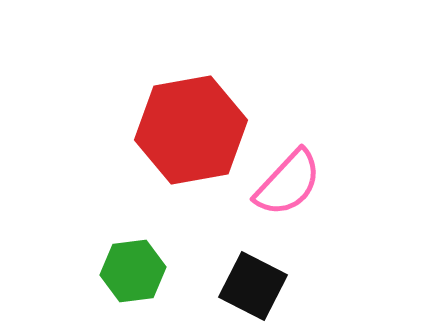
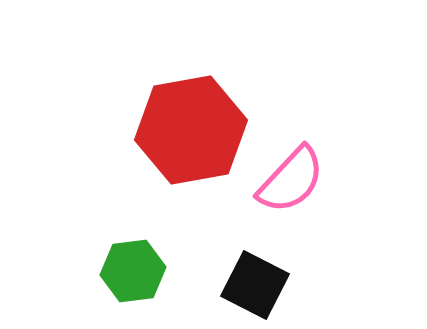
pink semicircle: moved 3 px right, 3 px up
black square: moved 2 px right, 1 px up
